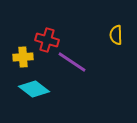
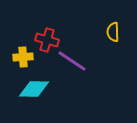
yellow semicircle: moved 3 px left, 3 px up
purple line: moved 1 px up
cyan diamond: rotated 36 degrees counterclockwise
